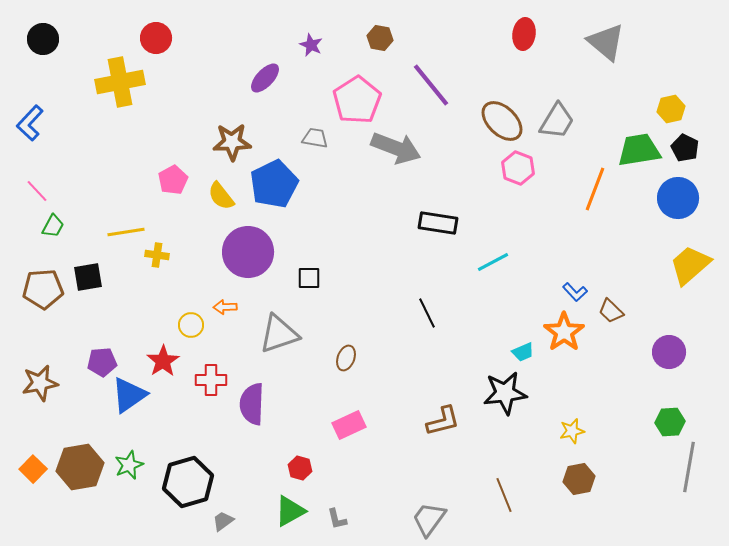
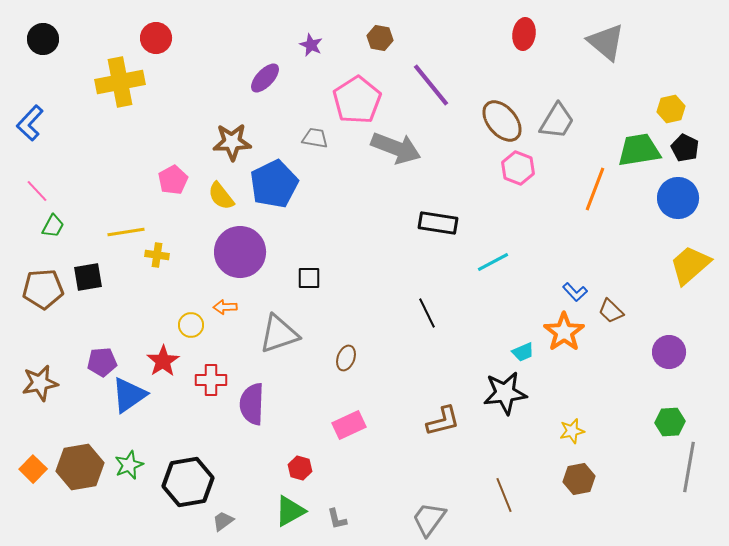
brown ellipse at (502, 121): rotated 6 degrees clockwise
purple circle at (248, 252): moved 8 px left
black hexagon at (188, 482): rotated 6 degrees clockwise
